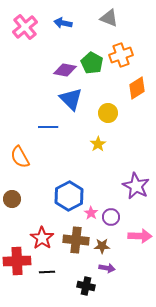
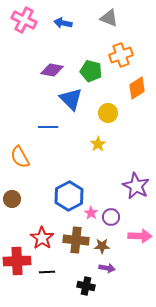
pink cross: moved 1 px left, 7 px up; rotated 25 degrees counterclockwise
green pentagon: moved 1 px left, 8 px down; rotated 15 degrees counterclockwise
purple diamond: moved 13 px left
